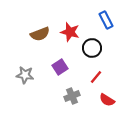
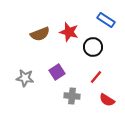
blue rectangle: rotated 30 degrees counterclockwise
red star: moved 1 px left
black circle: moved 1 px right, 1 px up
purple square: moved 3 px left, 5 px down
gray star: moved 3 px down
gray cross: rotated 28 degrees clockwise
